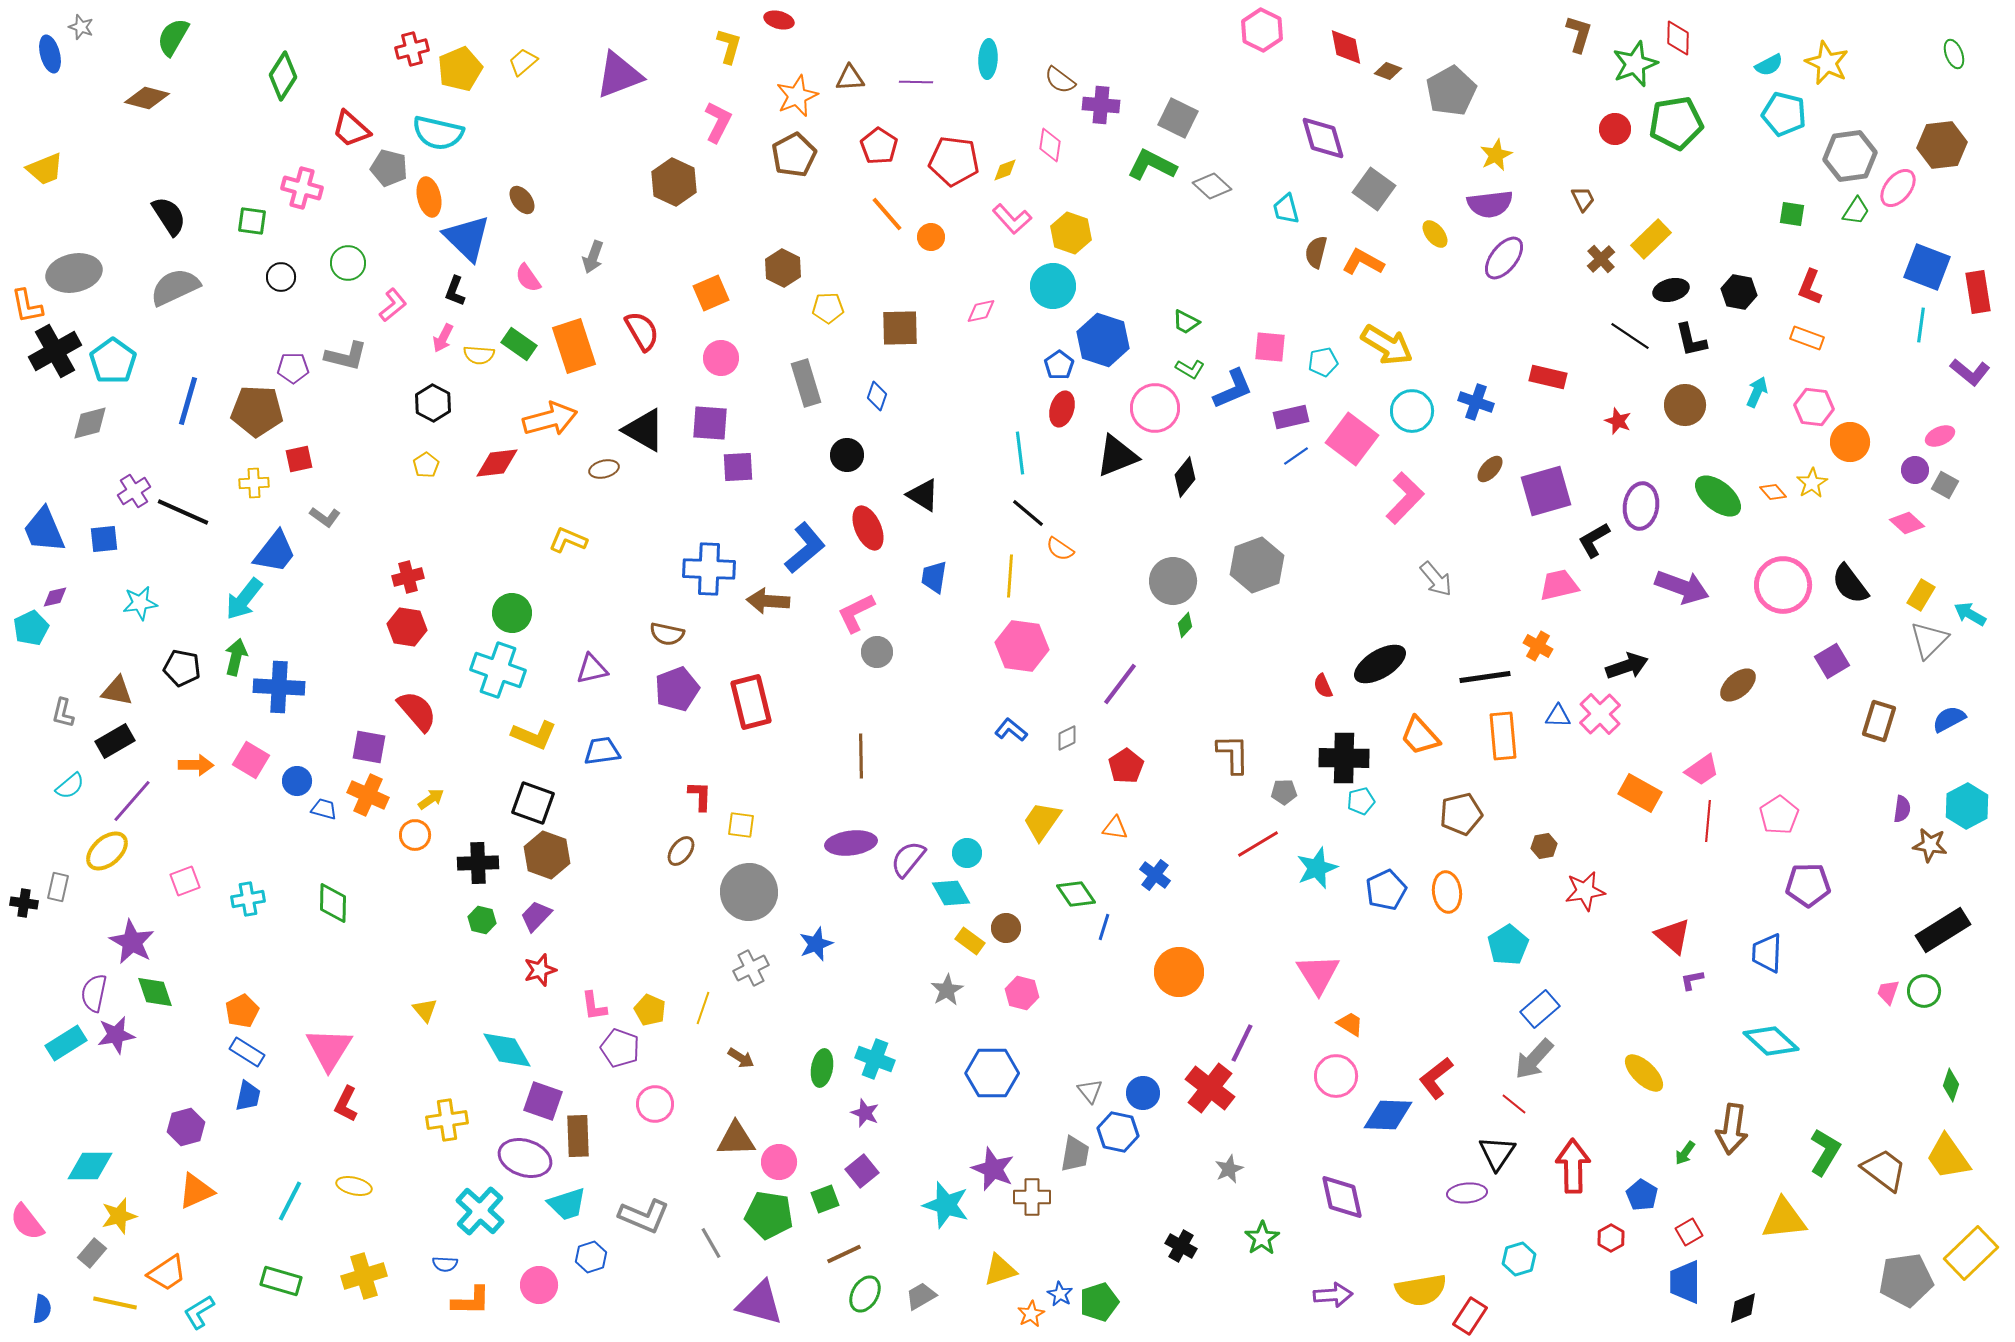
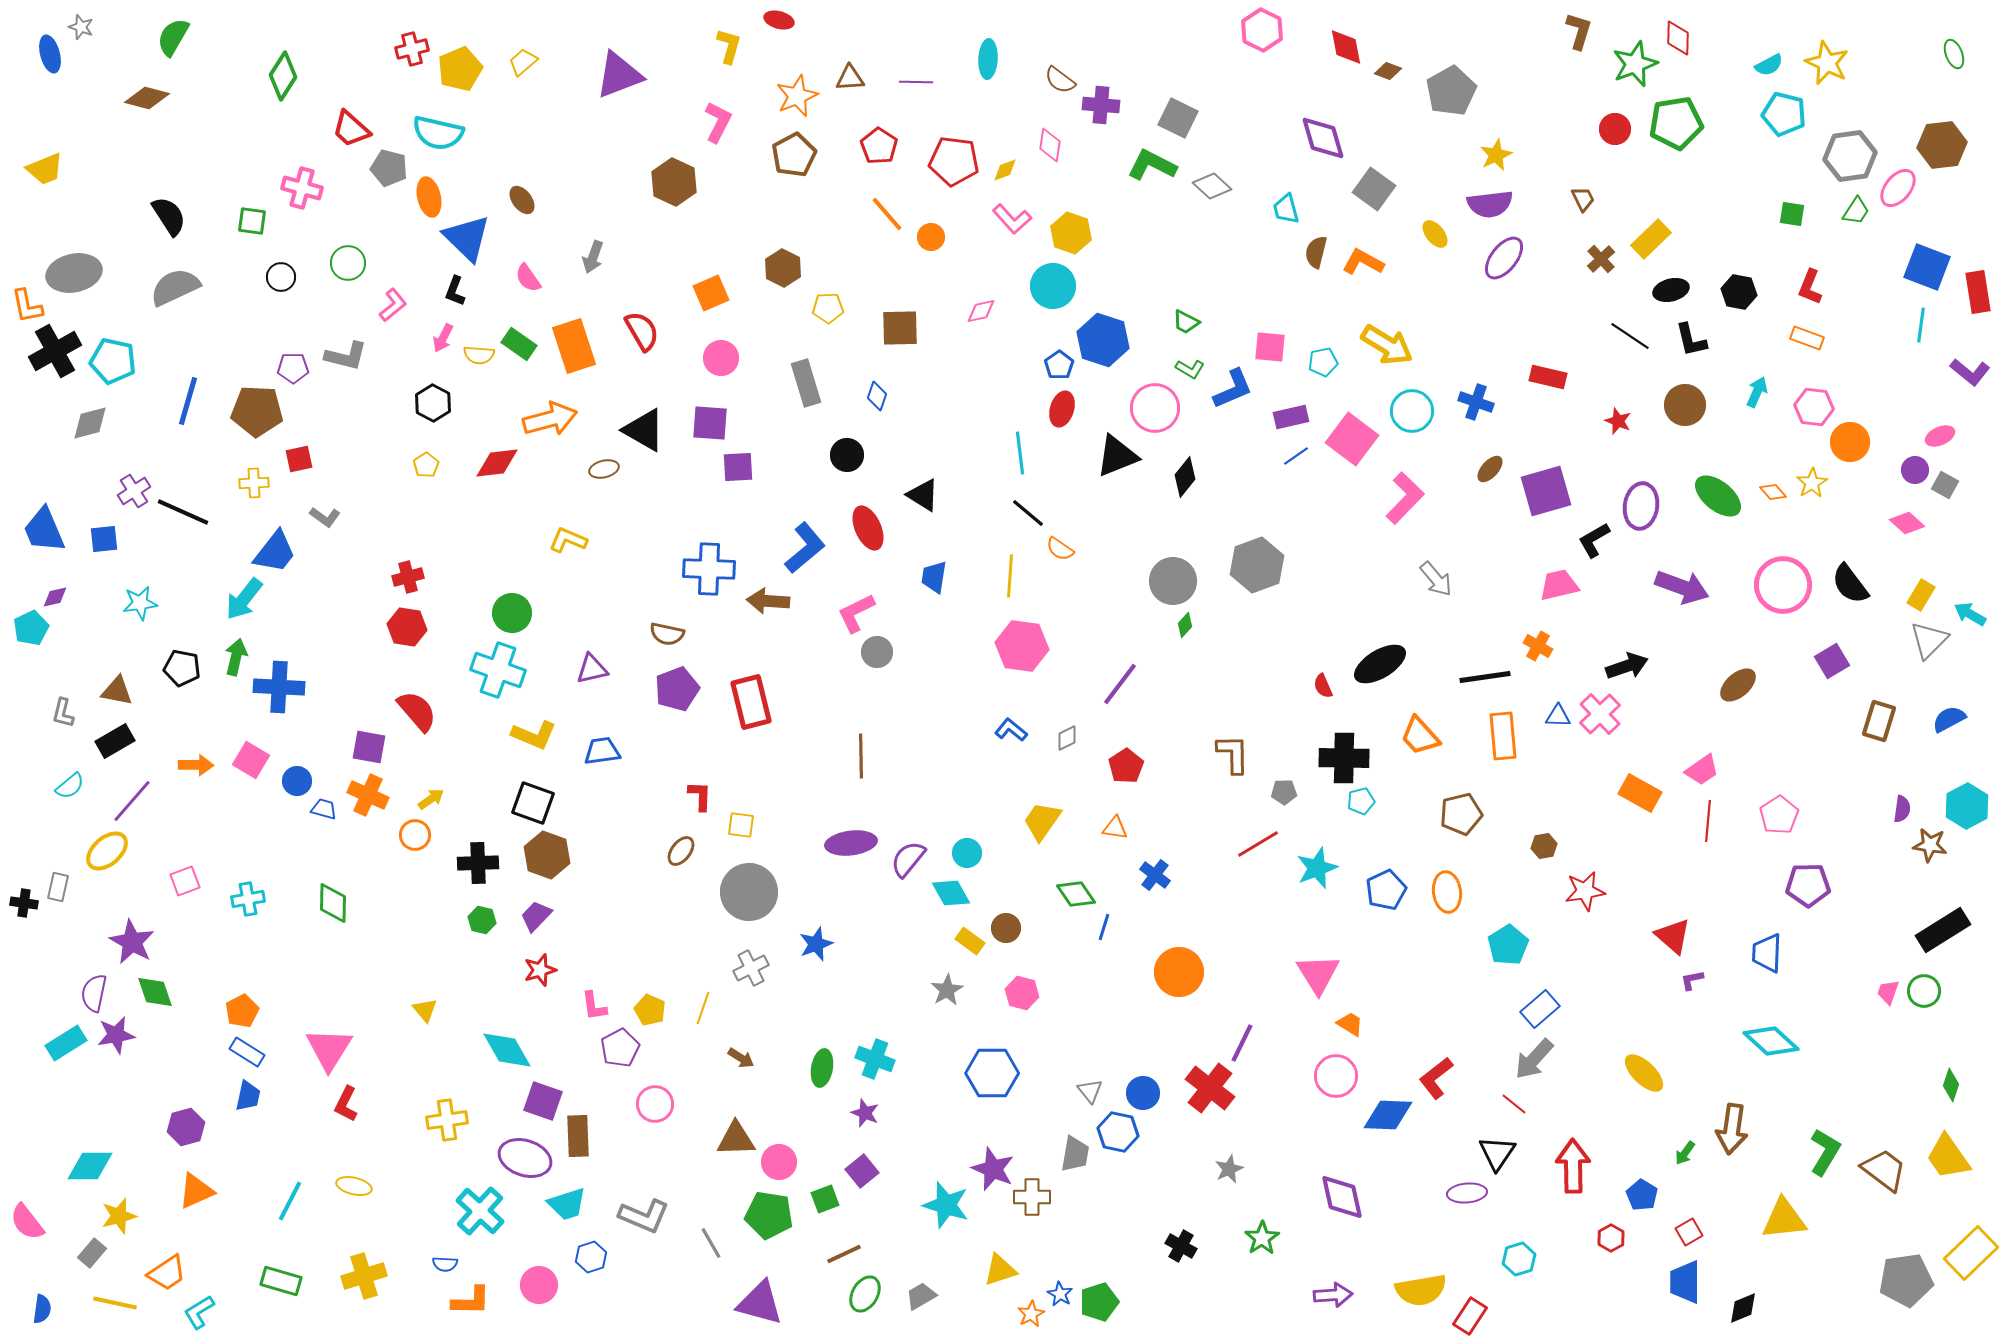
brown L-shape at (1579, 34): moved 3 px up
cyan pentagon at (113, 361): rotated 24 degrees counterclockwise
purple pentagon at (620, 1048): rotated 24 degrees clockwise
